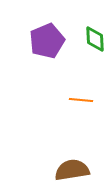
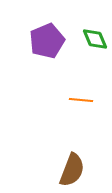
green diamond: rotated 20 degrees counterclockwise
brown semicircle: rotated 120 degrees clockwise
